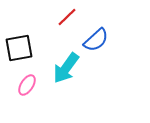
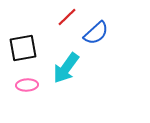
blue semicircle: moved 7 px up
black square: moved 4 px right
pink ellipse: rotated 55 degrees clockwise
